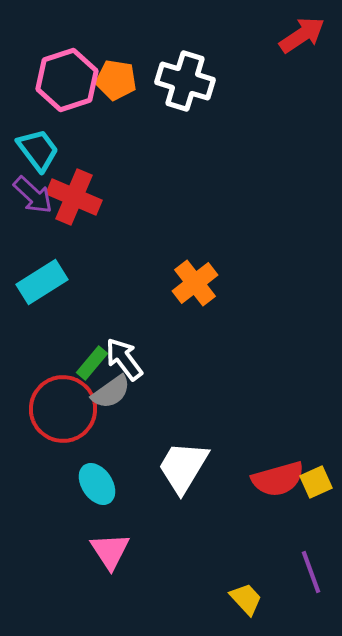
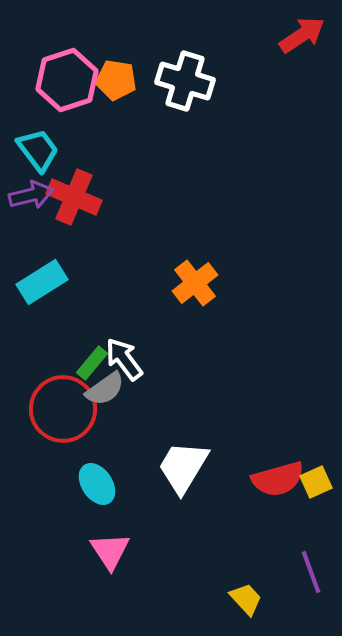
purple arrow: moved 2 px left; rotated 57 degrees counterclockwise
gray semicircle: moved 6 px left, 3 px up
